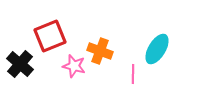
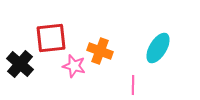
red square: moved 1 px right, 2 px down; rotated 16 degrees clockwise
cyan ellipse: moved 1 px right, 1 px up
pink line: moved 11 px down
